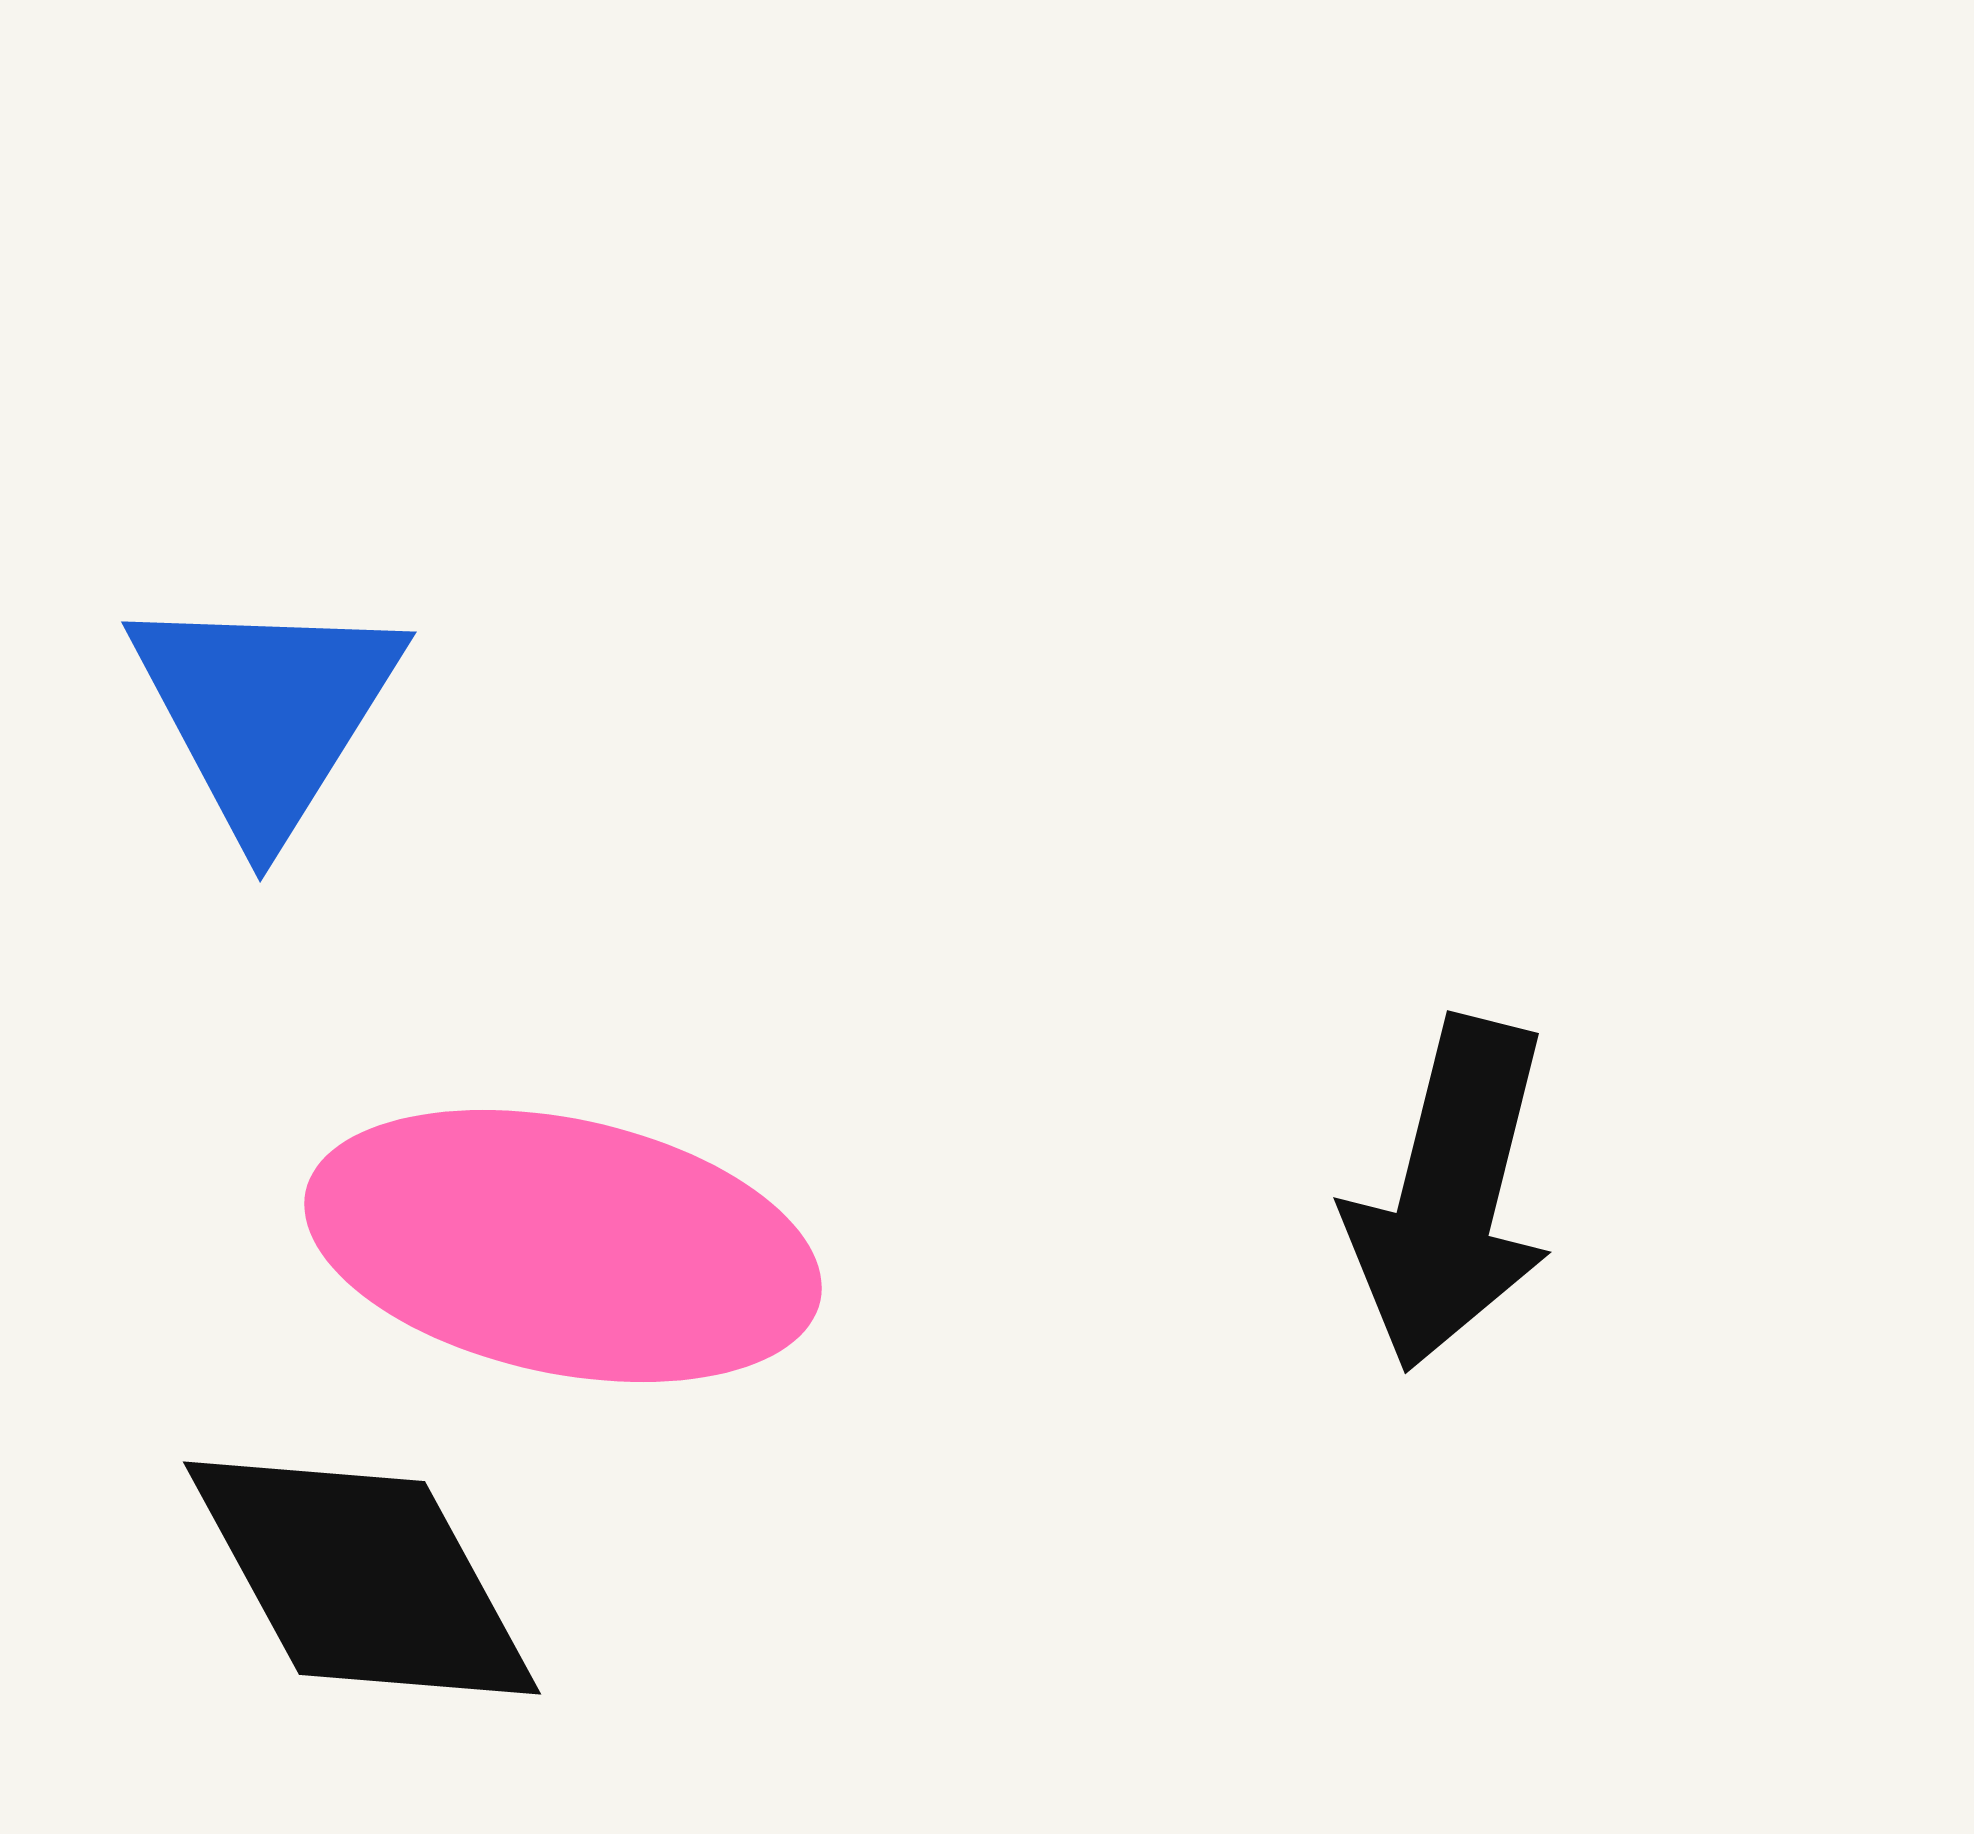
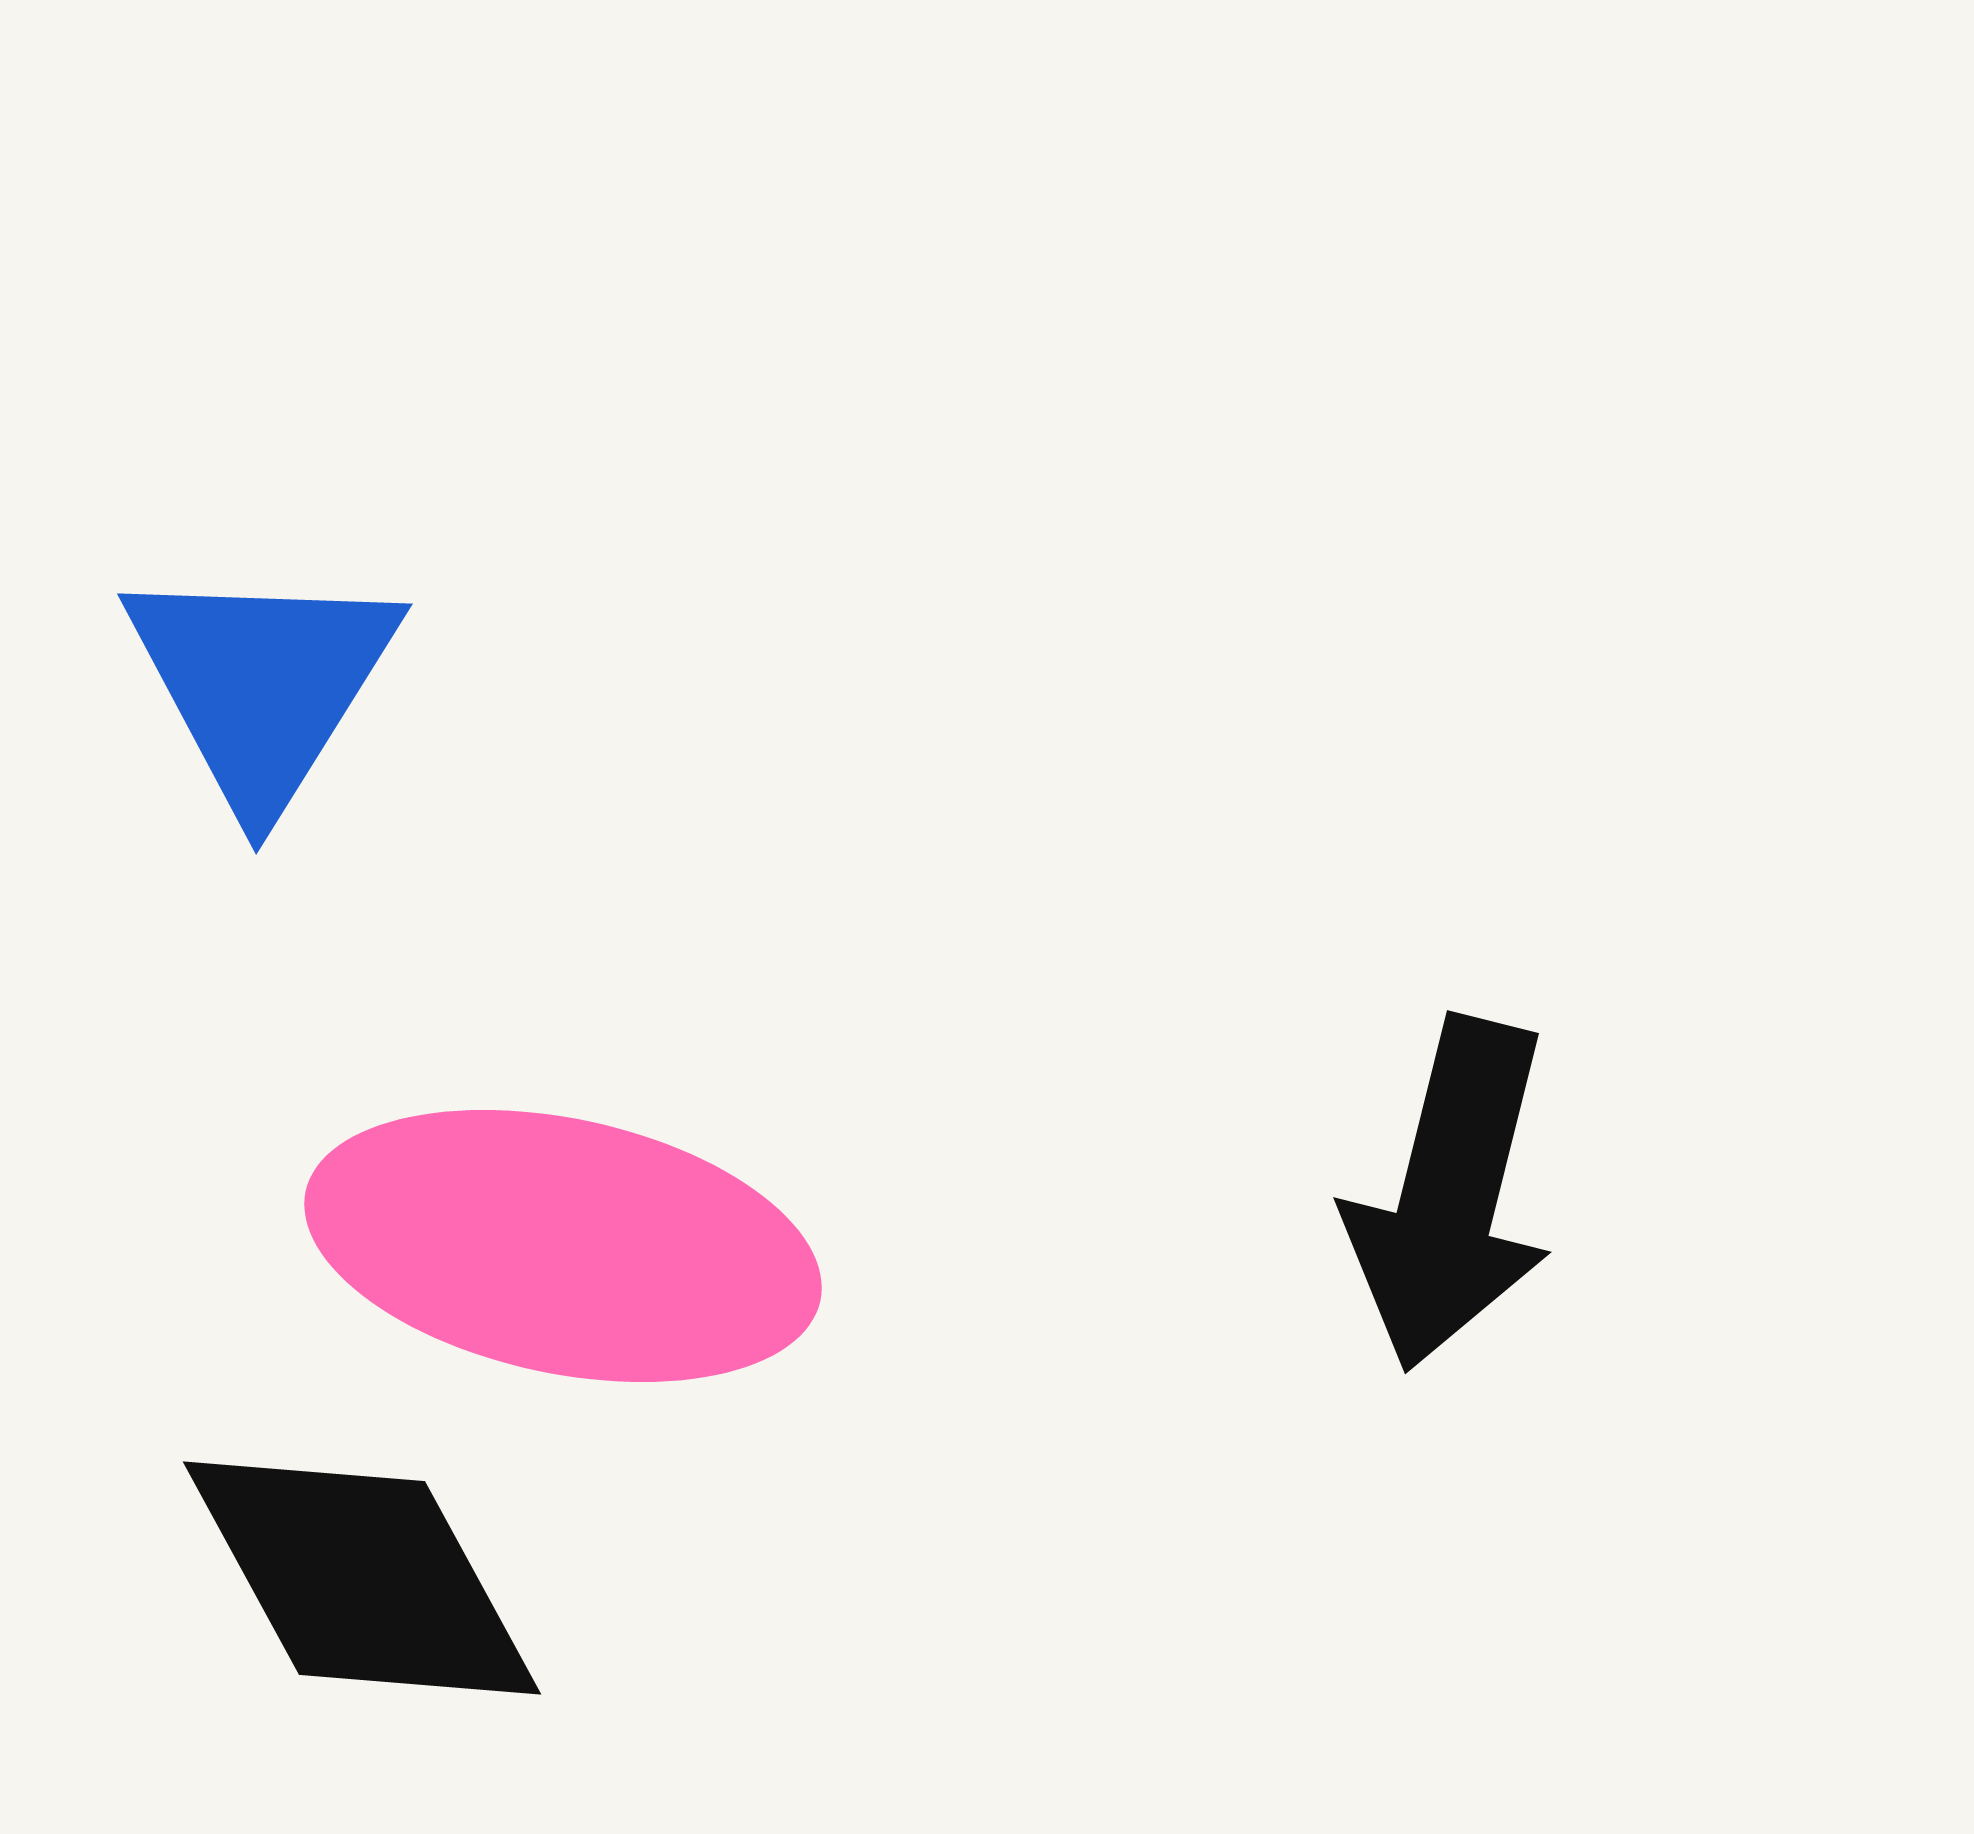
blue triangle: moved 4 px left, 28 px up
